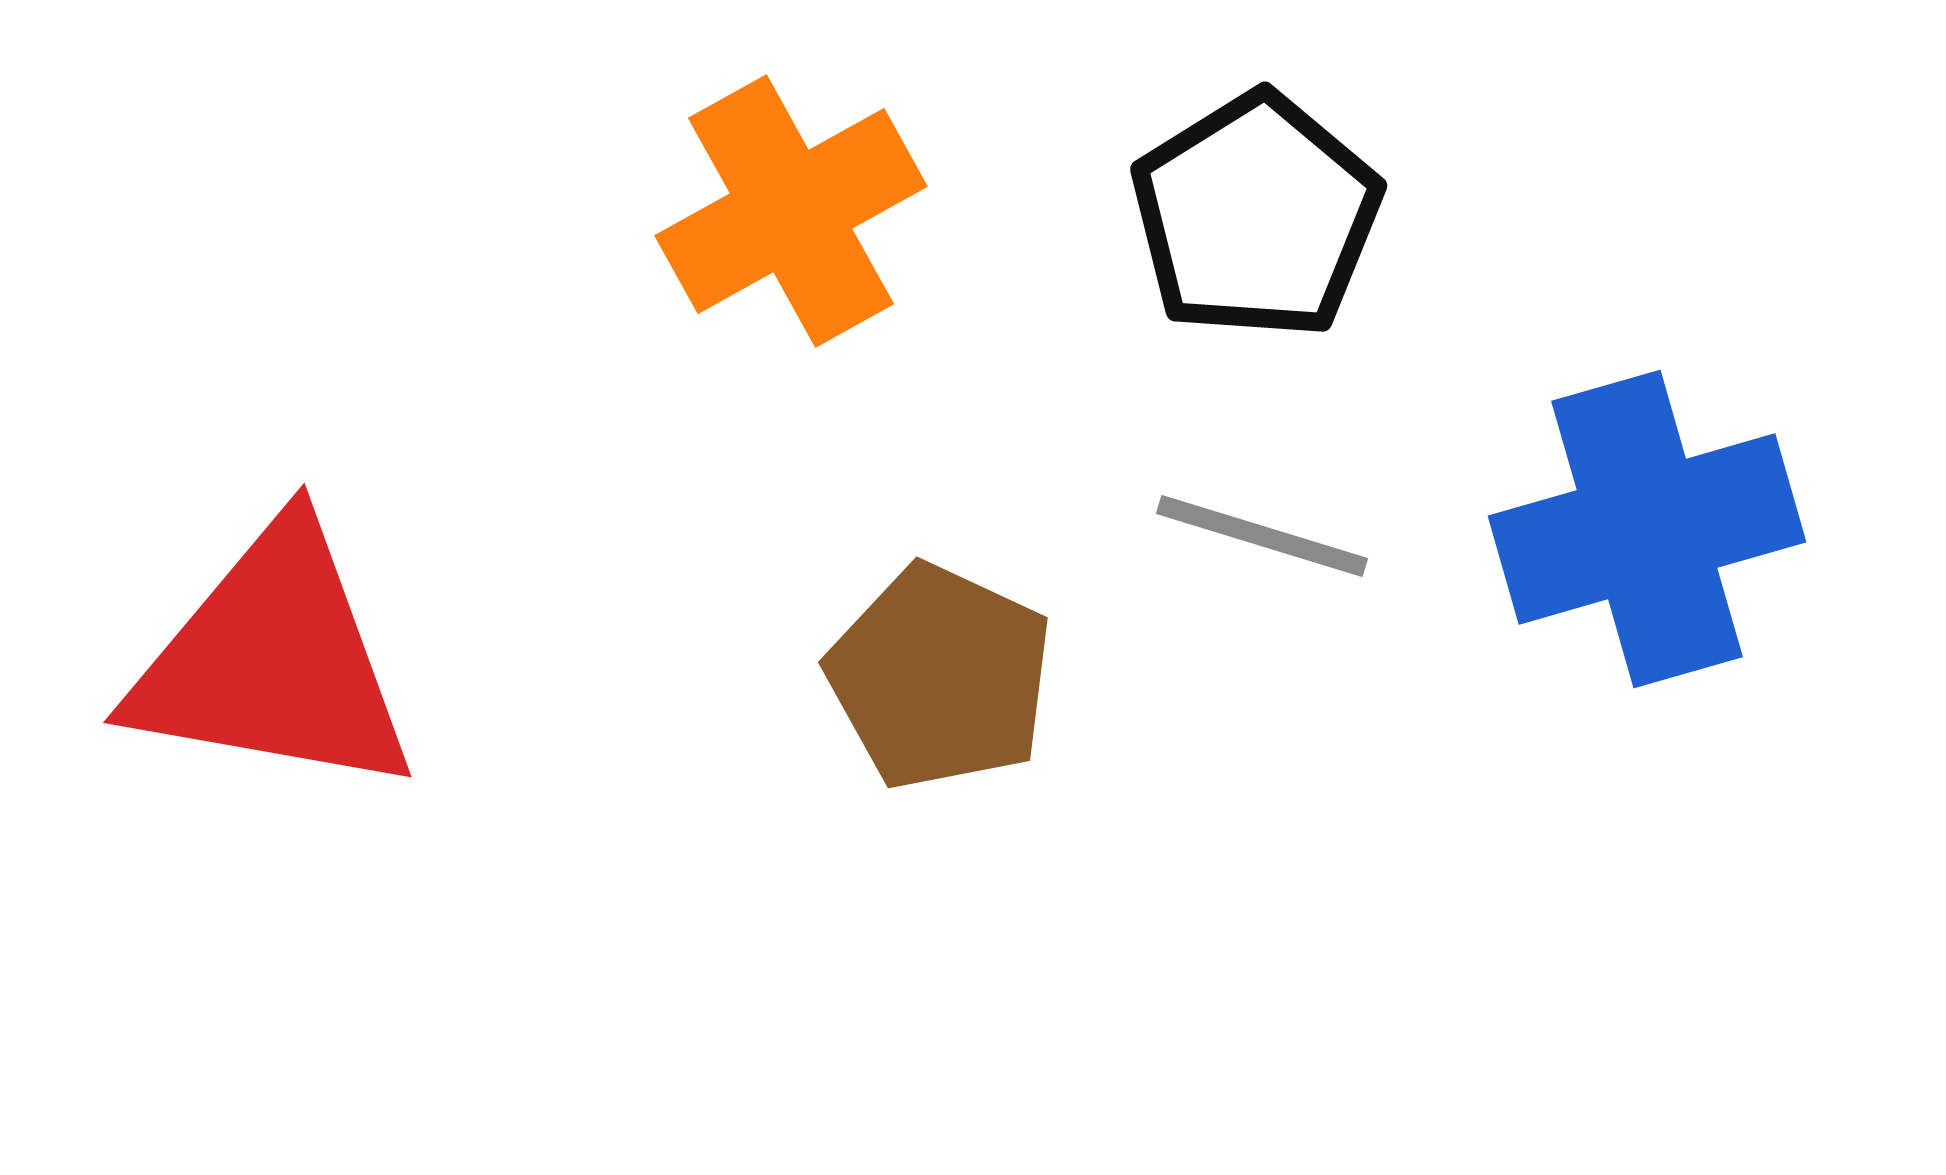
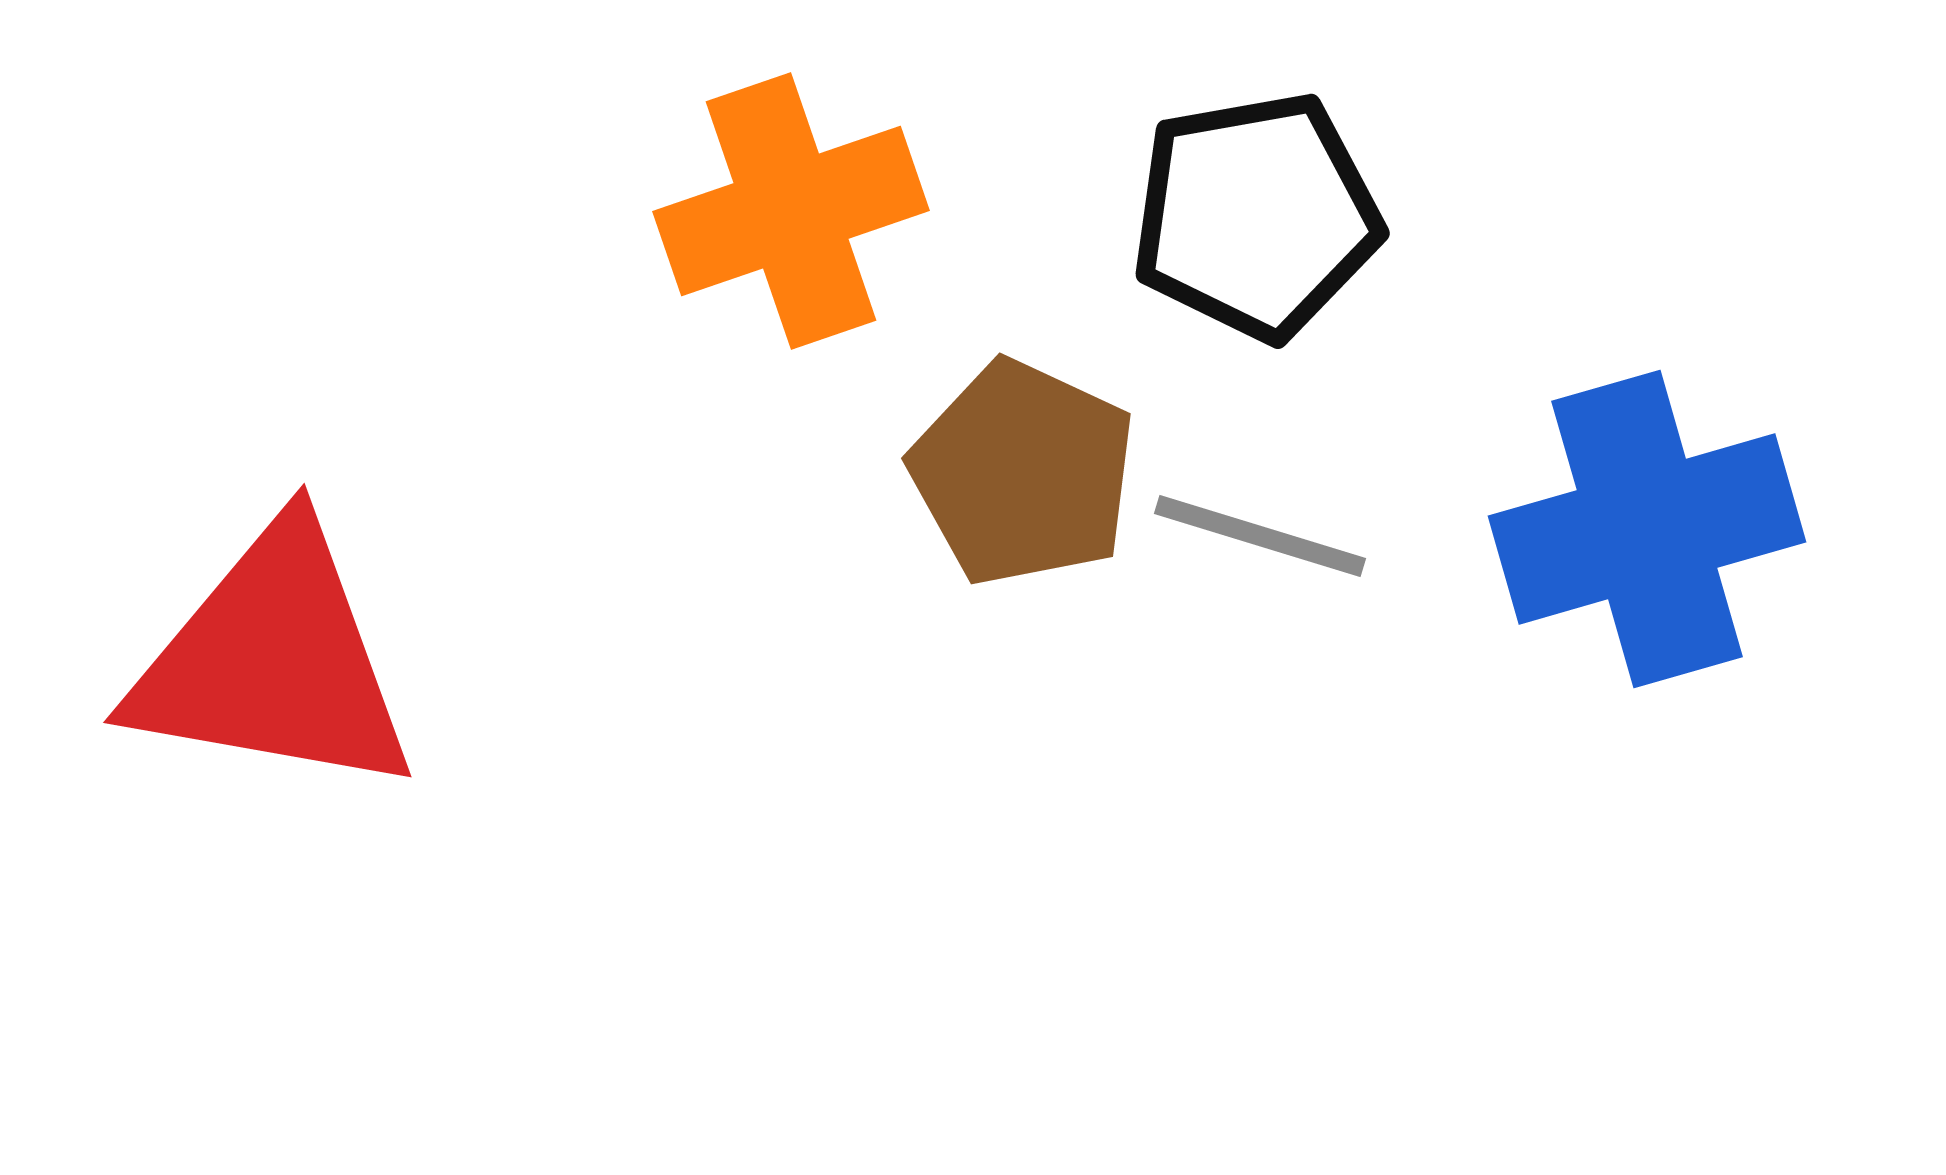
orange cross: rotated 10 degrees clockwise
black pentagon: rotated 22 degrees clockwise
gray line: moved 2 px left
brown pentagon: moved 83 px right, 204 px up
